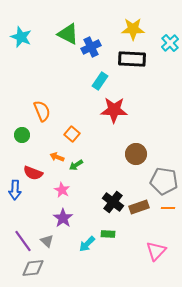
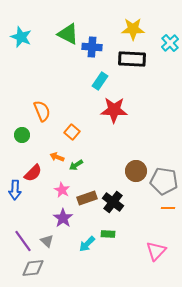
blue cross: moved 1 px right; rotated 30 degrees clockwise
orange square: moved 2 px up
brown circle: moved 17 px down
red semicircle: rotated 66 degrees counterclockwise
brown rectangle: moved 52 px left, 9 px up
